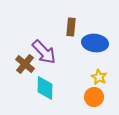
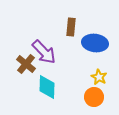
brown cross: moved 1 px right
cyan diamond: moved 2 px right, 1 px up
